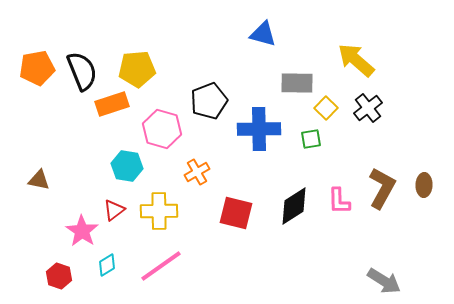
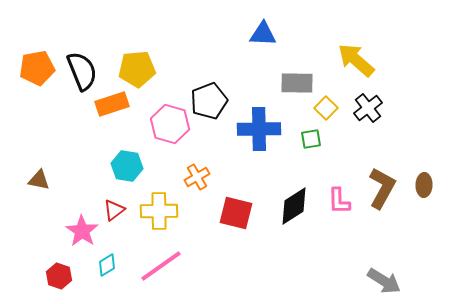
blue triangle: rotated 12 degrees counterclockwise
pink hexagon: moved 8 px right, 5 px up
orange cross: moved 5 px down
